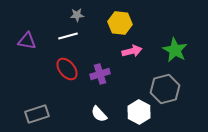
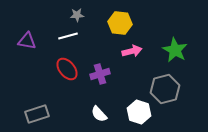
white hexagon: rotated 10 degrees counterclockwise
